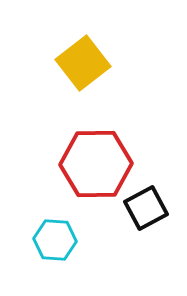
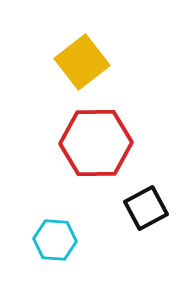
yellow square: moved 1 px left, 1 px up
red hexagon: moved 21 px up
